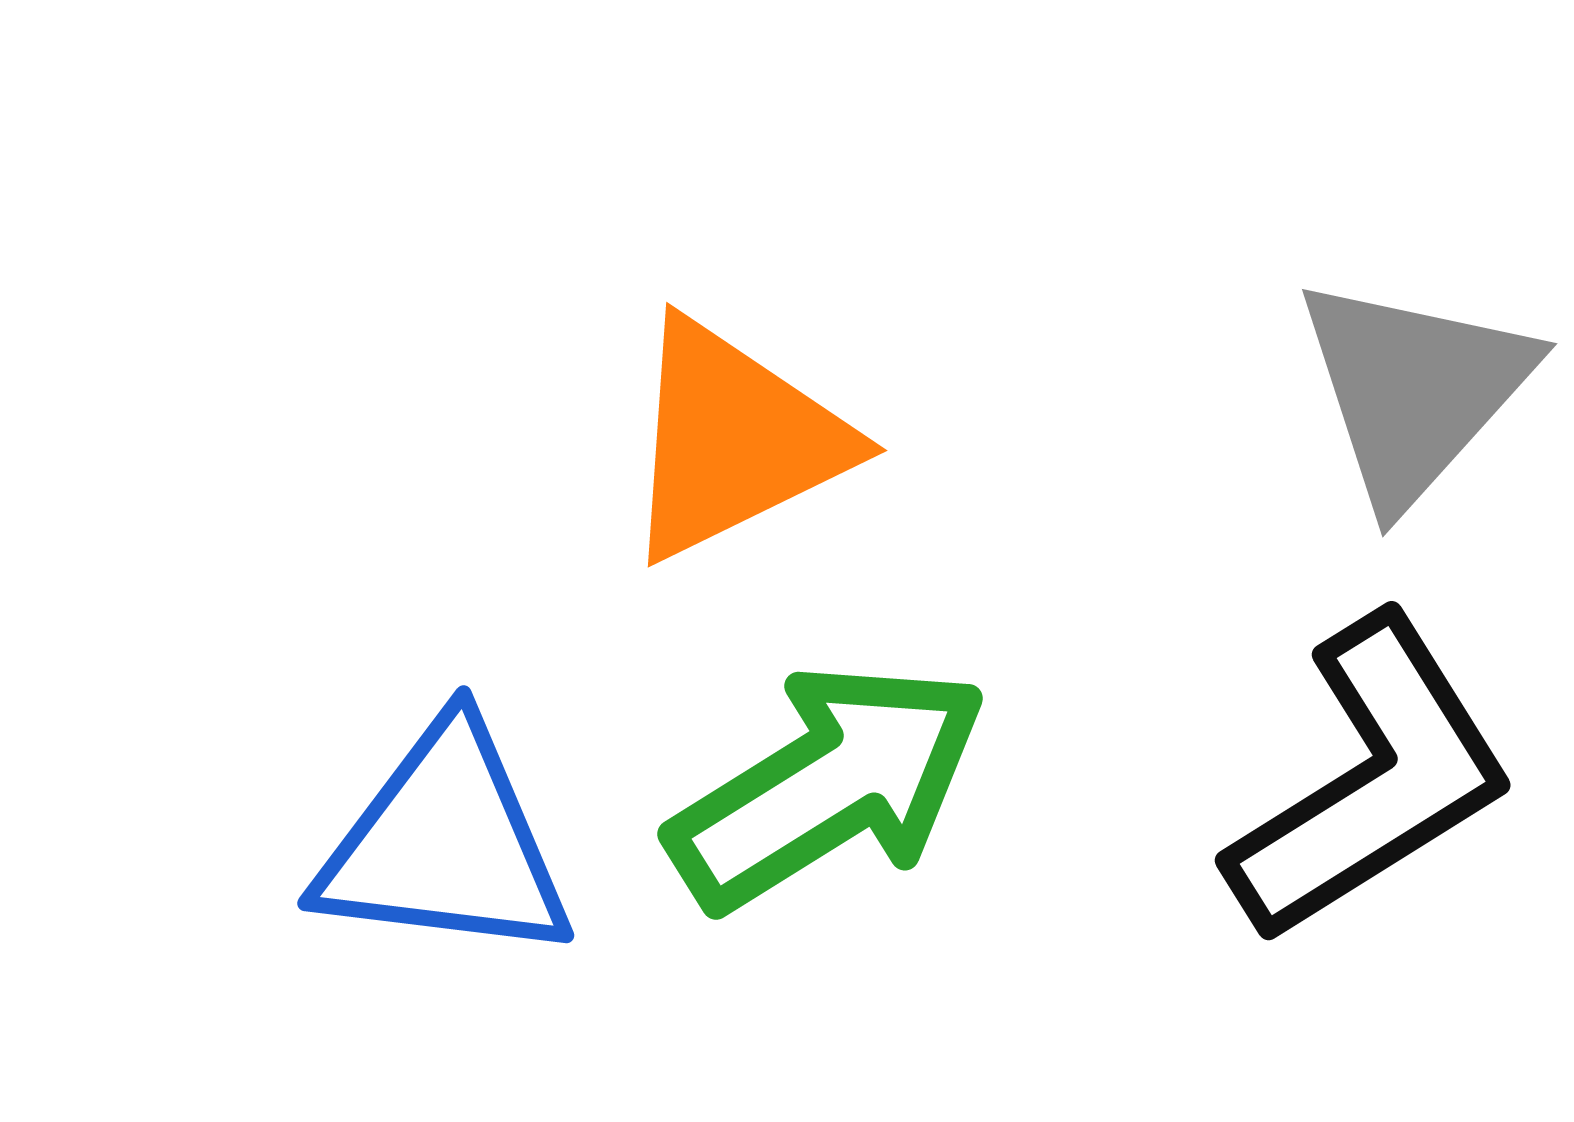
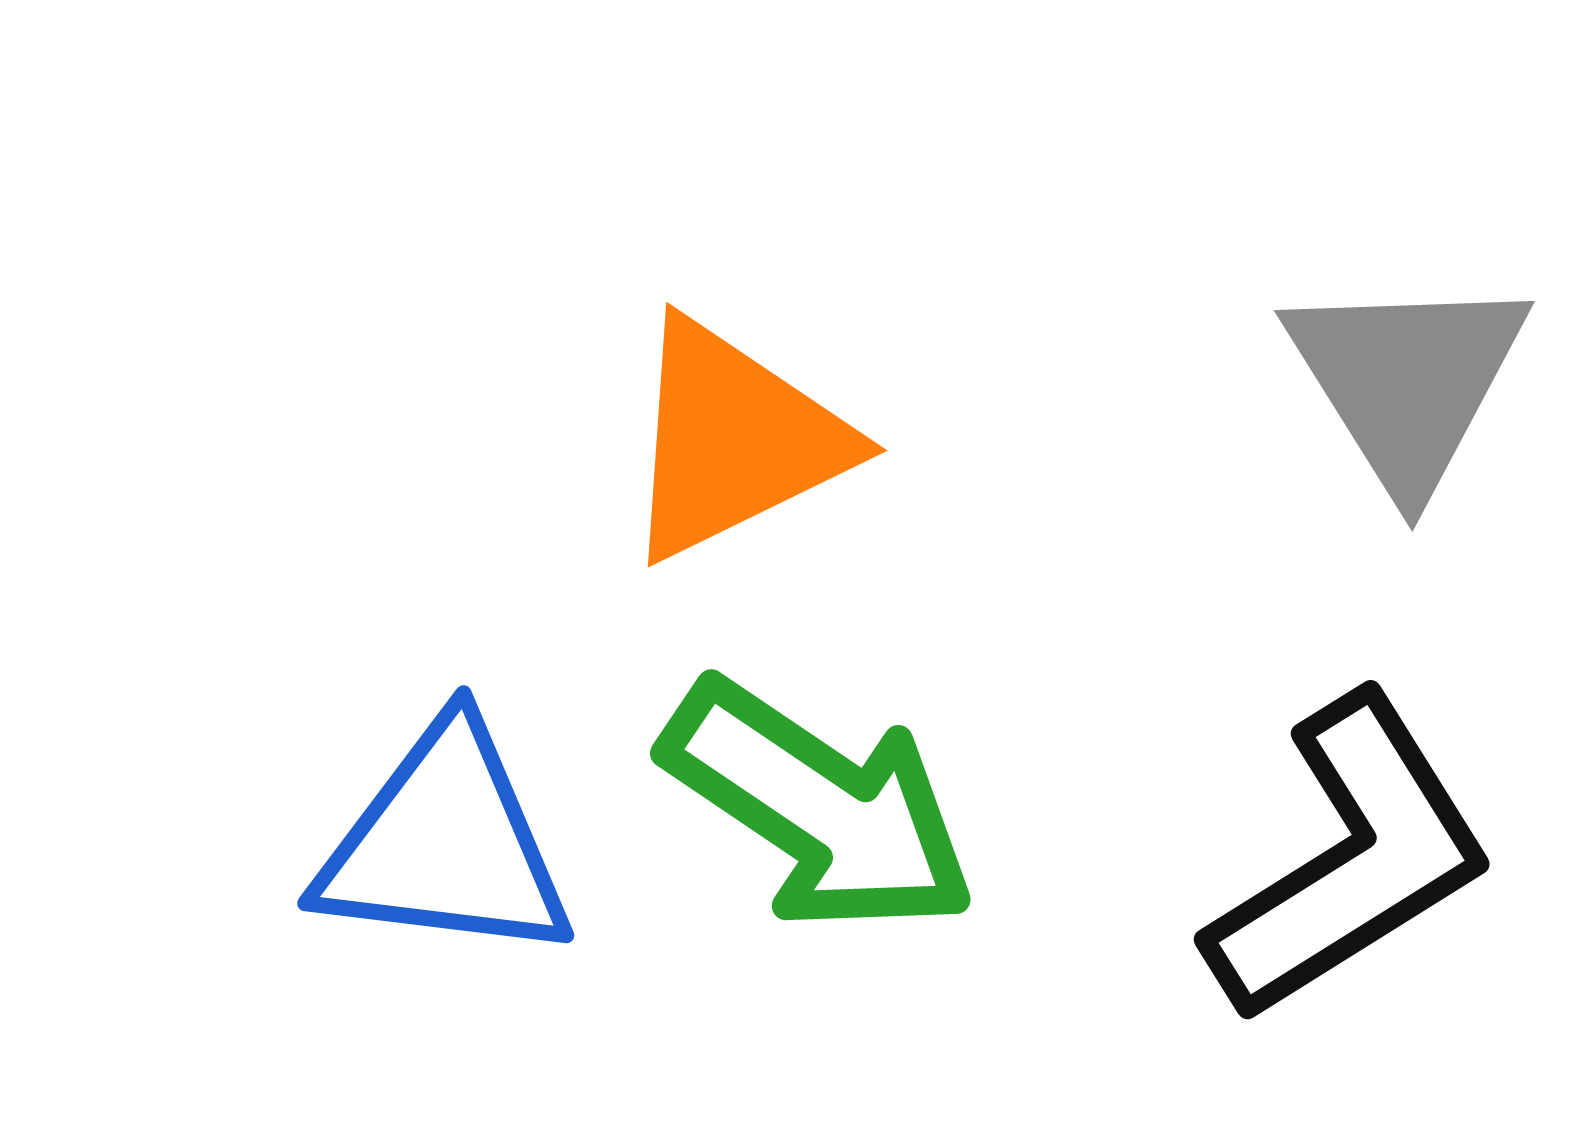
gray triangle: moved 7 px left, 9 px up; rotated 14 degrees counterclockwise
black L-shape: moved 21 px left, 79 px down
green arrow: moved 9 px left, 21 px down; rotated 66 degrees clockwise
